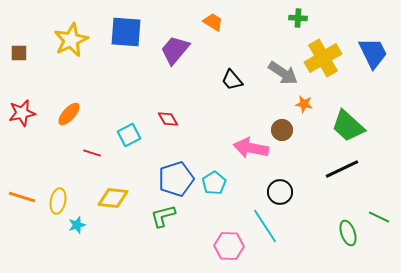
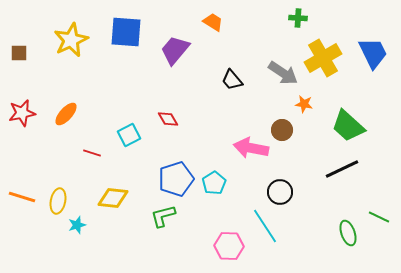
orange ellipse: moved 3 px left
